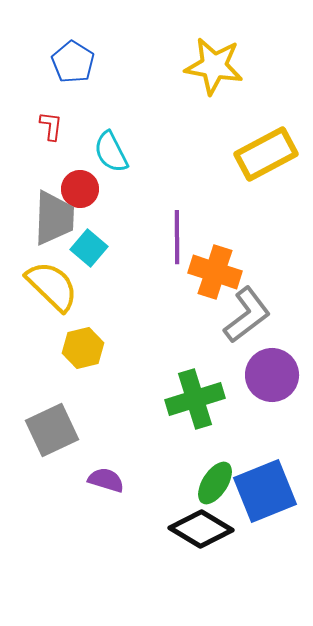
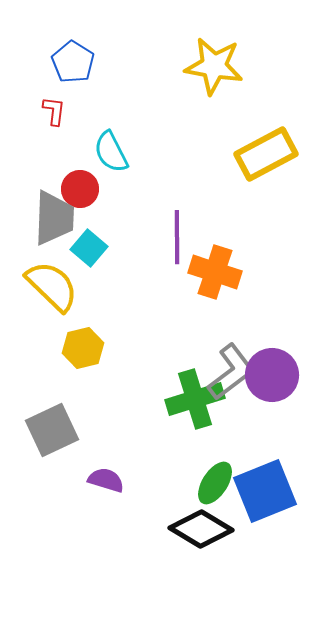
red L-shape: moved 3 px right, 15 px up
gray L-shape: moved 16 px left, 57 px down
